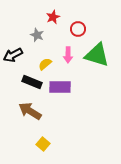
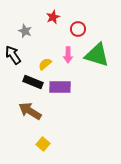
gray star: moved 12 px left, 4 px up
black arrow: rotated 84 degrees clockwise
black rectangle: moved 1 px right
